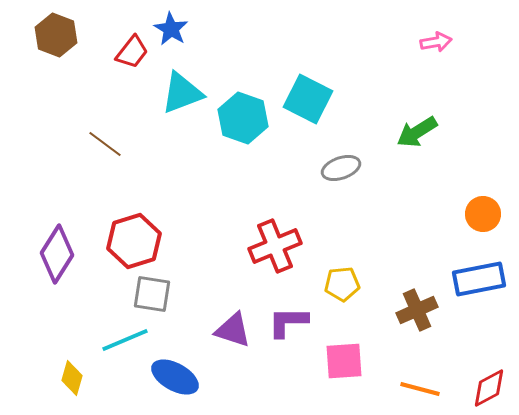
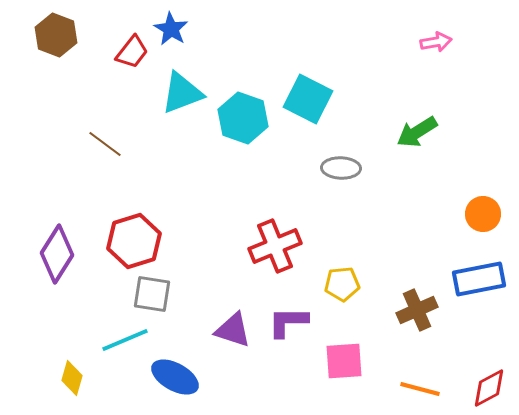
gray ellipse: rotated 21 degrees clockwise
